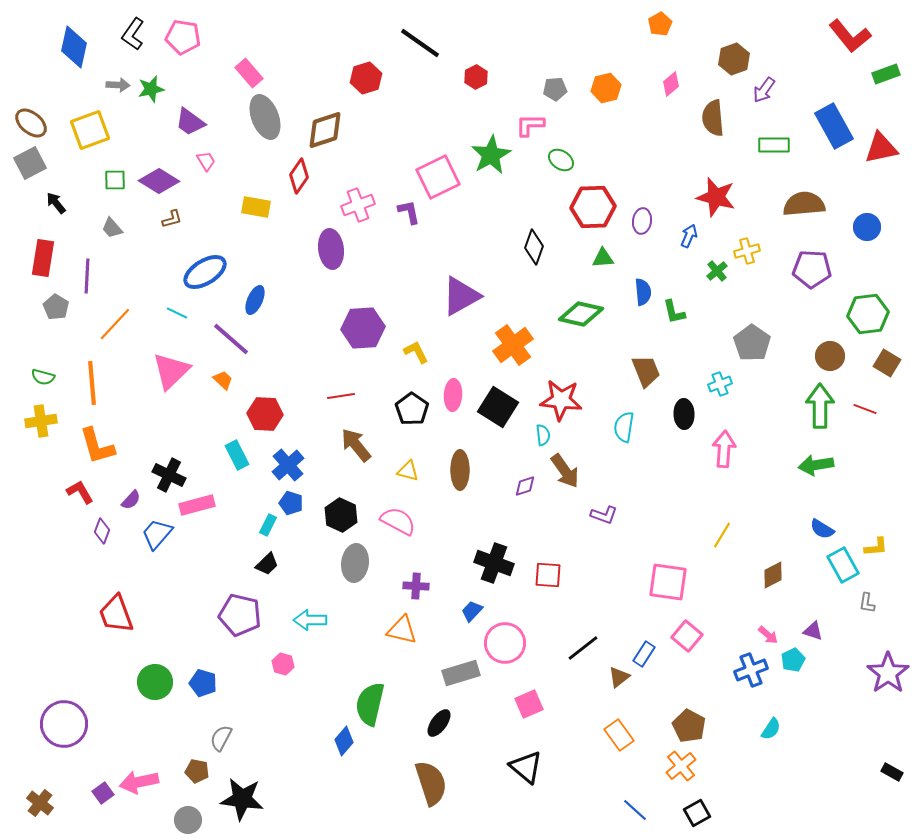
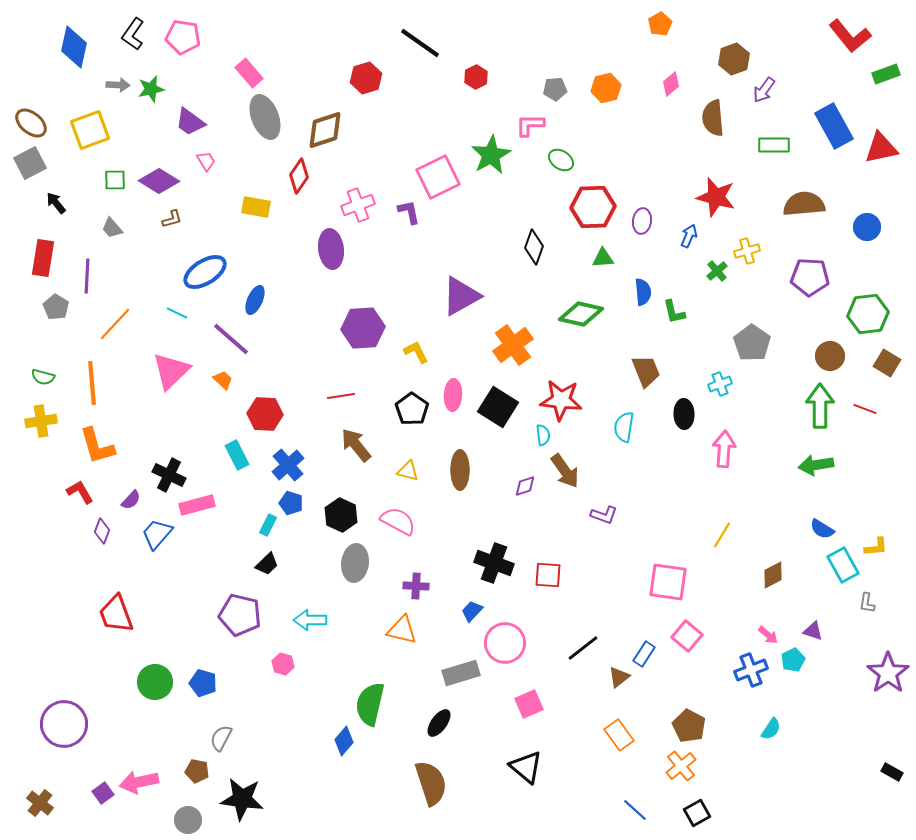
purple pentagon at (812, 269): moved 2 px left, 8 px down
